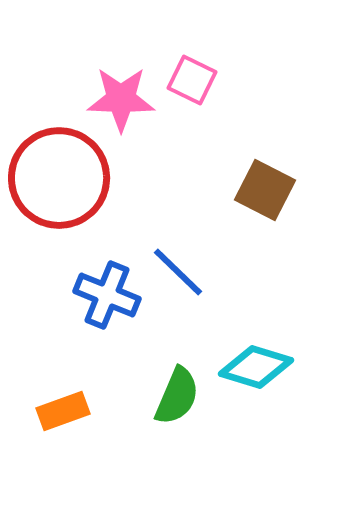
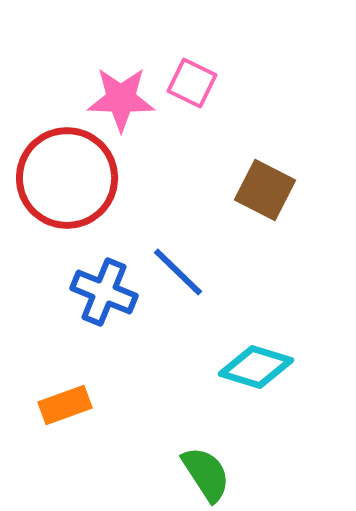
pink square: moved 3 px down
red circle: moved 8 px right
blue cross: moved 3 px left, 3 px up
green semicircle: moved 29 px right, 78 px down; rotated 56 degrees counterclockwise
orange rectangle: moved 2 px right, 6 px up
